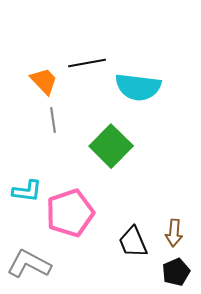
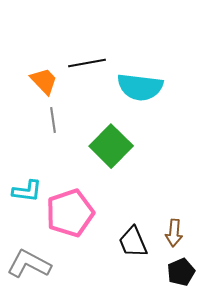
cyan semicircle: moved 2 px right
black pentagon: moved 5 px right
